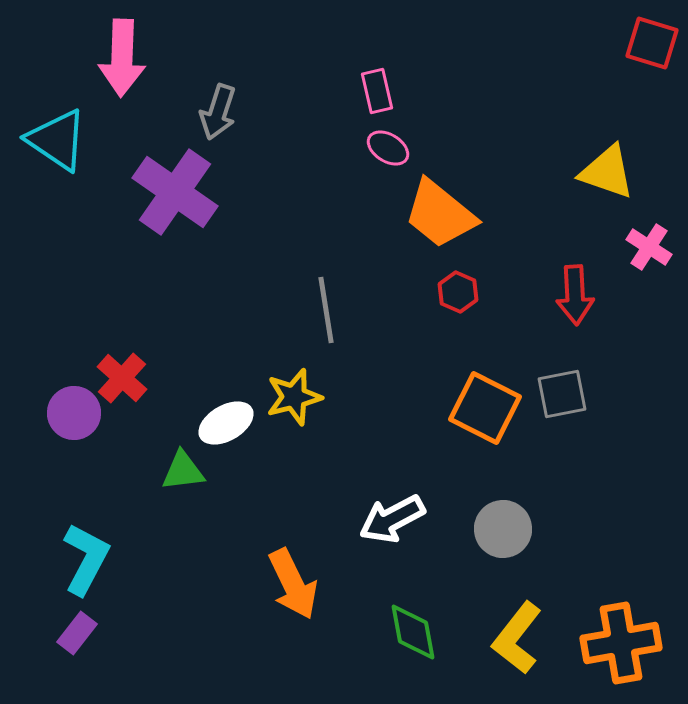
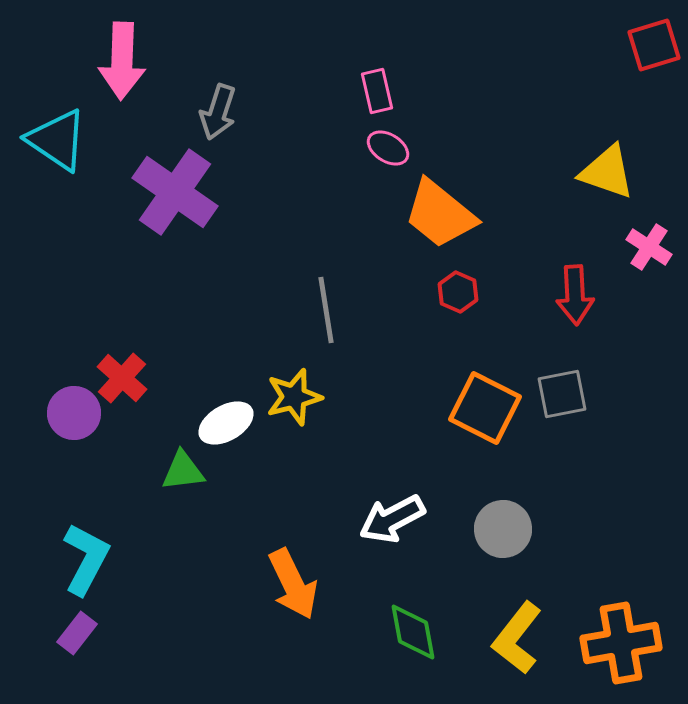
red square: moved 2 px right, 2 px down; rotated 34 degrees counterclockwise
pink arrow: moved 3 px down
